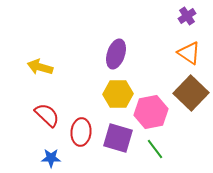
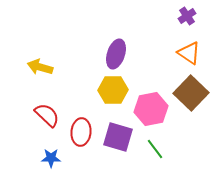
yellow hexagon: moved 5 px left, 4 px up
pink hexagon: moved 3 px up
purple square: moved 1 px up
